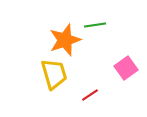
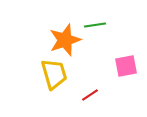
pink square: moved 2 px up; rotated 25 degrees clockwise
